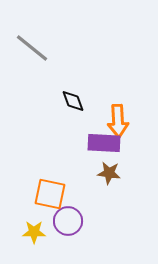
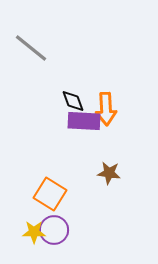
gray line: moved 1 px left
orange arrow: moved 12 px left, 12 px up
purple rectangle: moved 20 px left, 22 px up
orange square: rotated 20 degrees clockwise
purple circle: moved 14 px left, 9 px down
